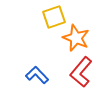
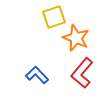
red L-shape: moved 1 px right, 1 px down
